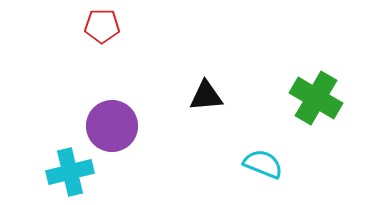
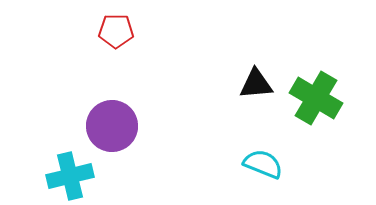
red pentagon: moved 14 px right, 5 px down
black triangle: moved 50 px right, 12 px up
cyan cross: moved 4 px down
